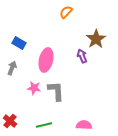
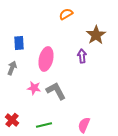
orange semicircle: moved 2 px down; rotated 16 degrees clockwise
brown star: moved 4 px up
blue rectangle: rotated 56 degrees clockwise
purple arrow: rotated 16 degrees clockwise
pink ellipse: moved 1 px up
gray L-shape: rotated 25 degrees counterclockwise
red cross: moved 2 px right, 1 px up
pink semicircle: rotated 70 degrees counterclockwise
